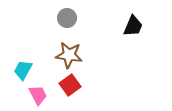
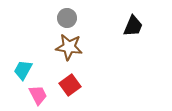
brown star: moved 8 px up
